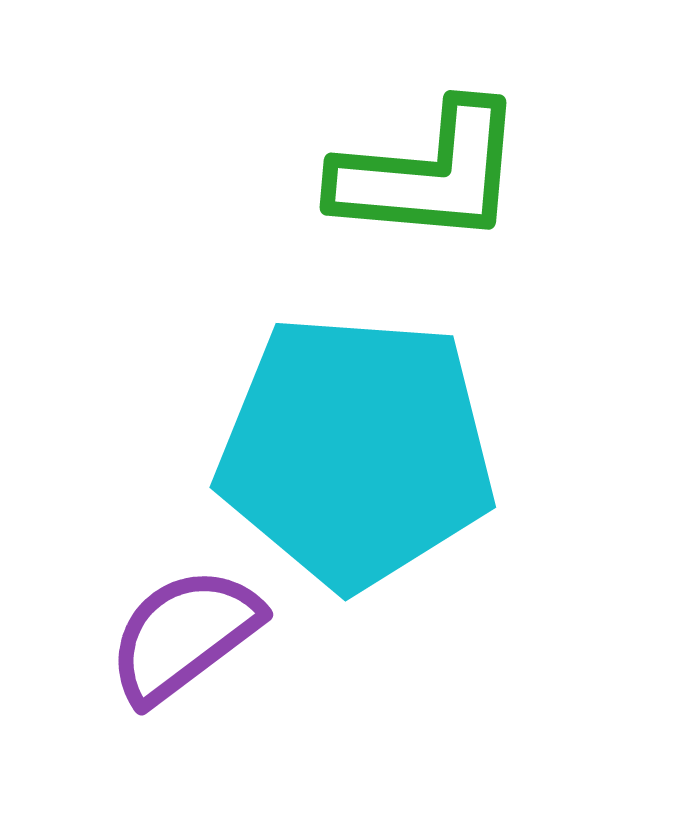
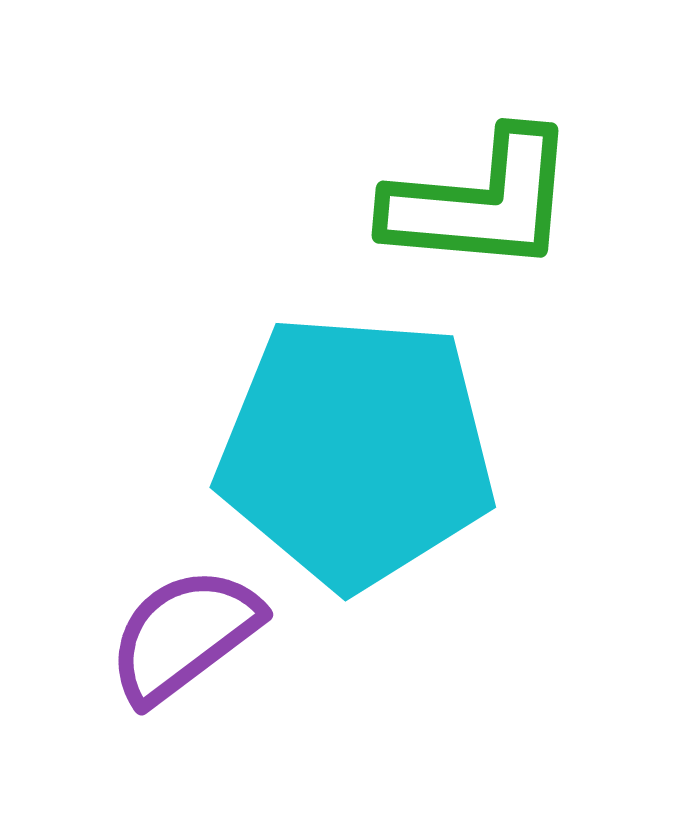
green L-shape: moved 52 px right, 28 px down
